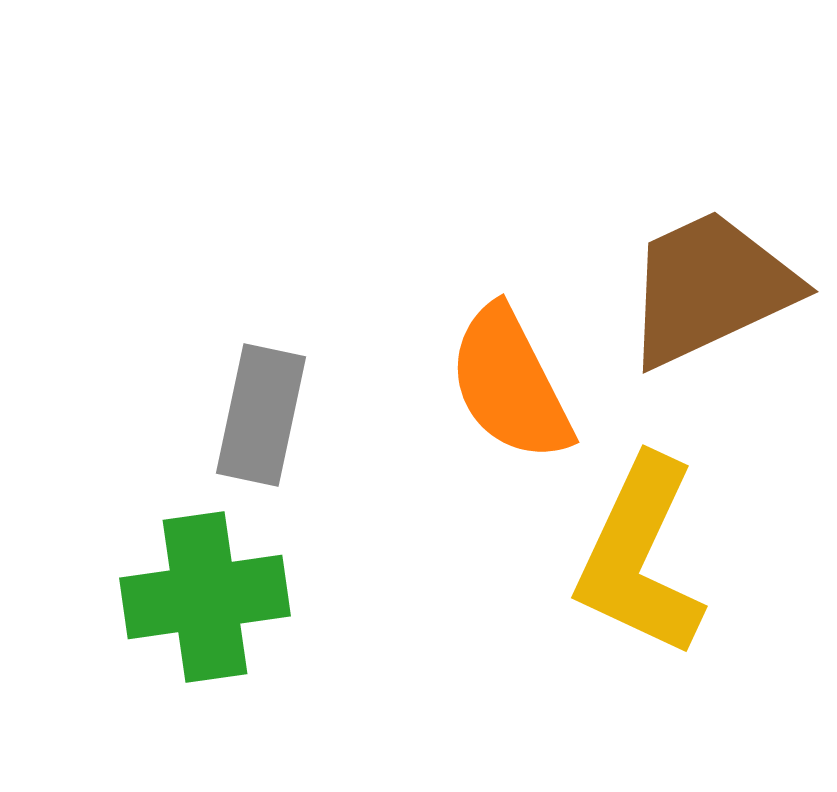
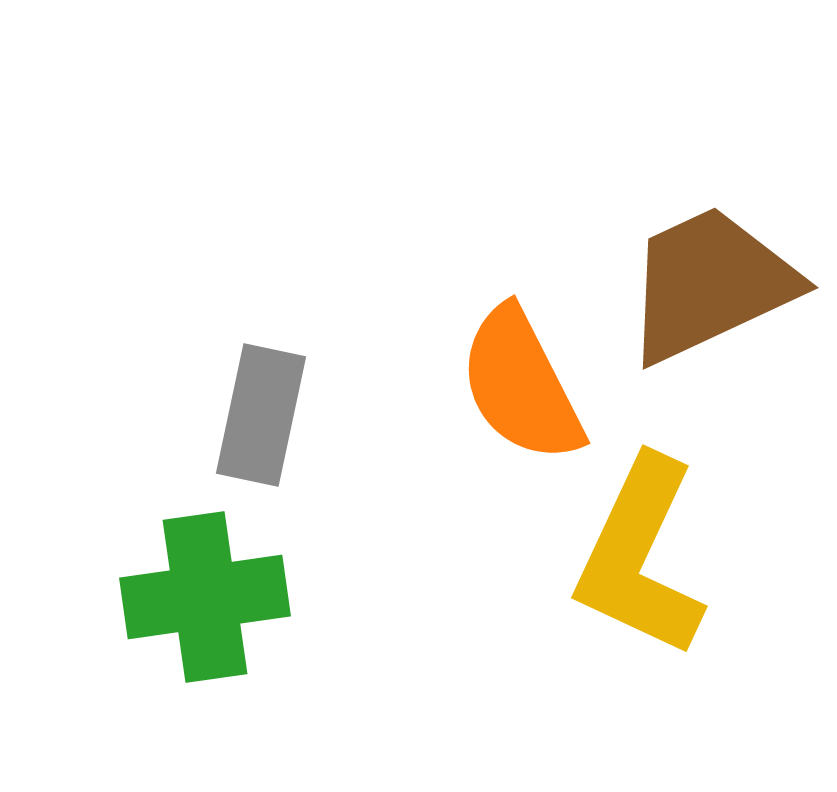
brown trapezoid: moved 4 px up
orange semicircle: moved 11 px right, 1 px down
